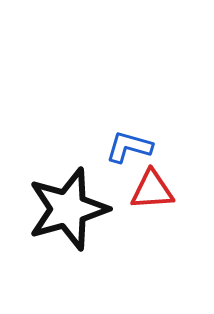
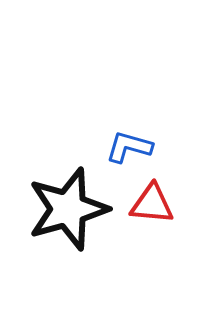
red triangle: moved 14 px down; rotated 9 degrees clockwise
